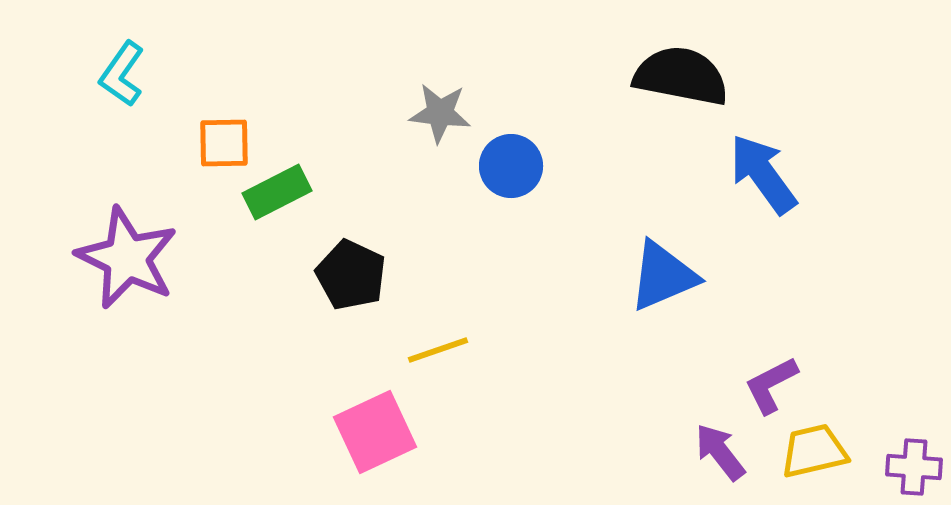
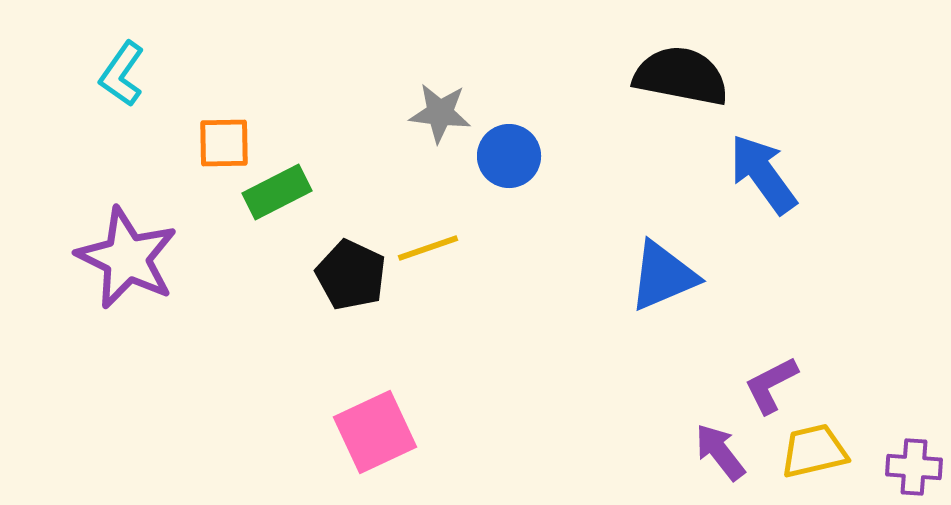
blue circle: moved 2 px left, 10 px up
yellow line: moved 10 px left, 102 px up
